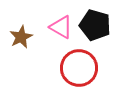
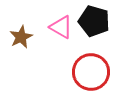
black pentagon: moved 1 px left, 4 px up
red circle: moved 12 px right, 4 px down
